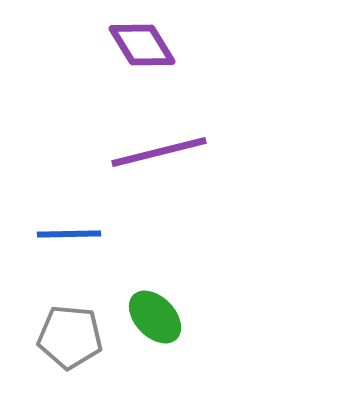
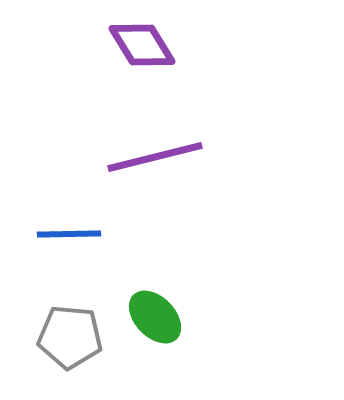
purple line: moved 4 px left, 5 px down
